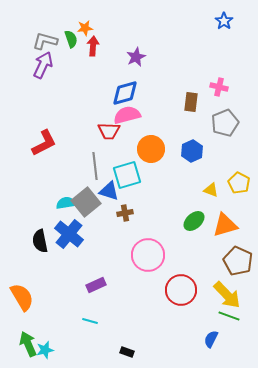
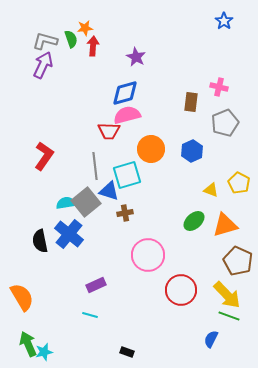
purple star: rotated 18 degrees counterclockwise
red L-shape: moved 13 px down; rotated 28 degrees counterclockwise
cyan line: moved 6 px up
cyan star: moved 1 px left, 2 px down
